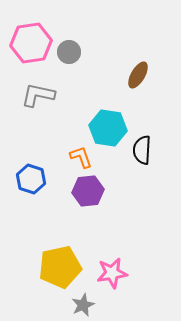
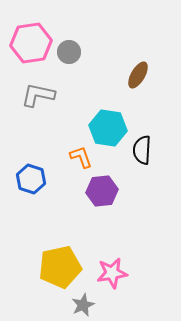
purple hexagon: moved 14 px right
